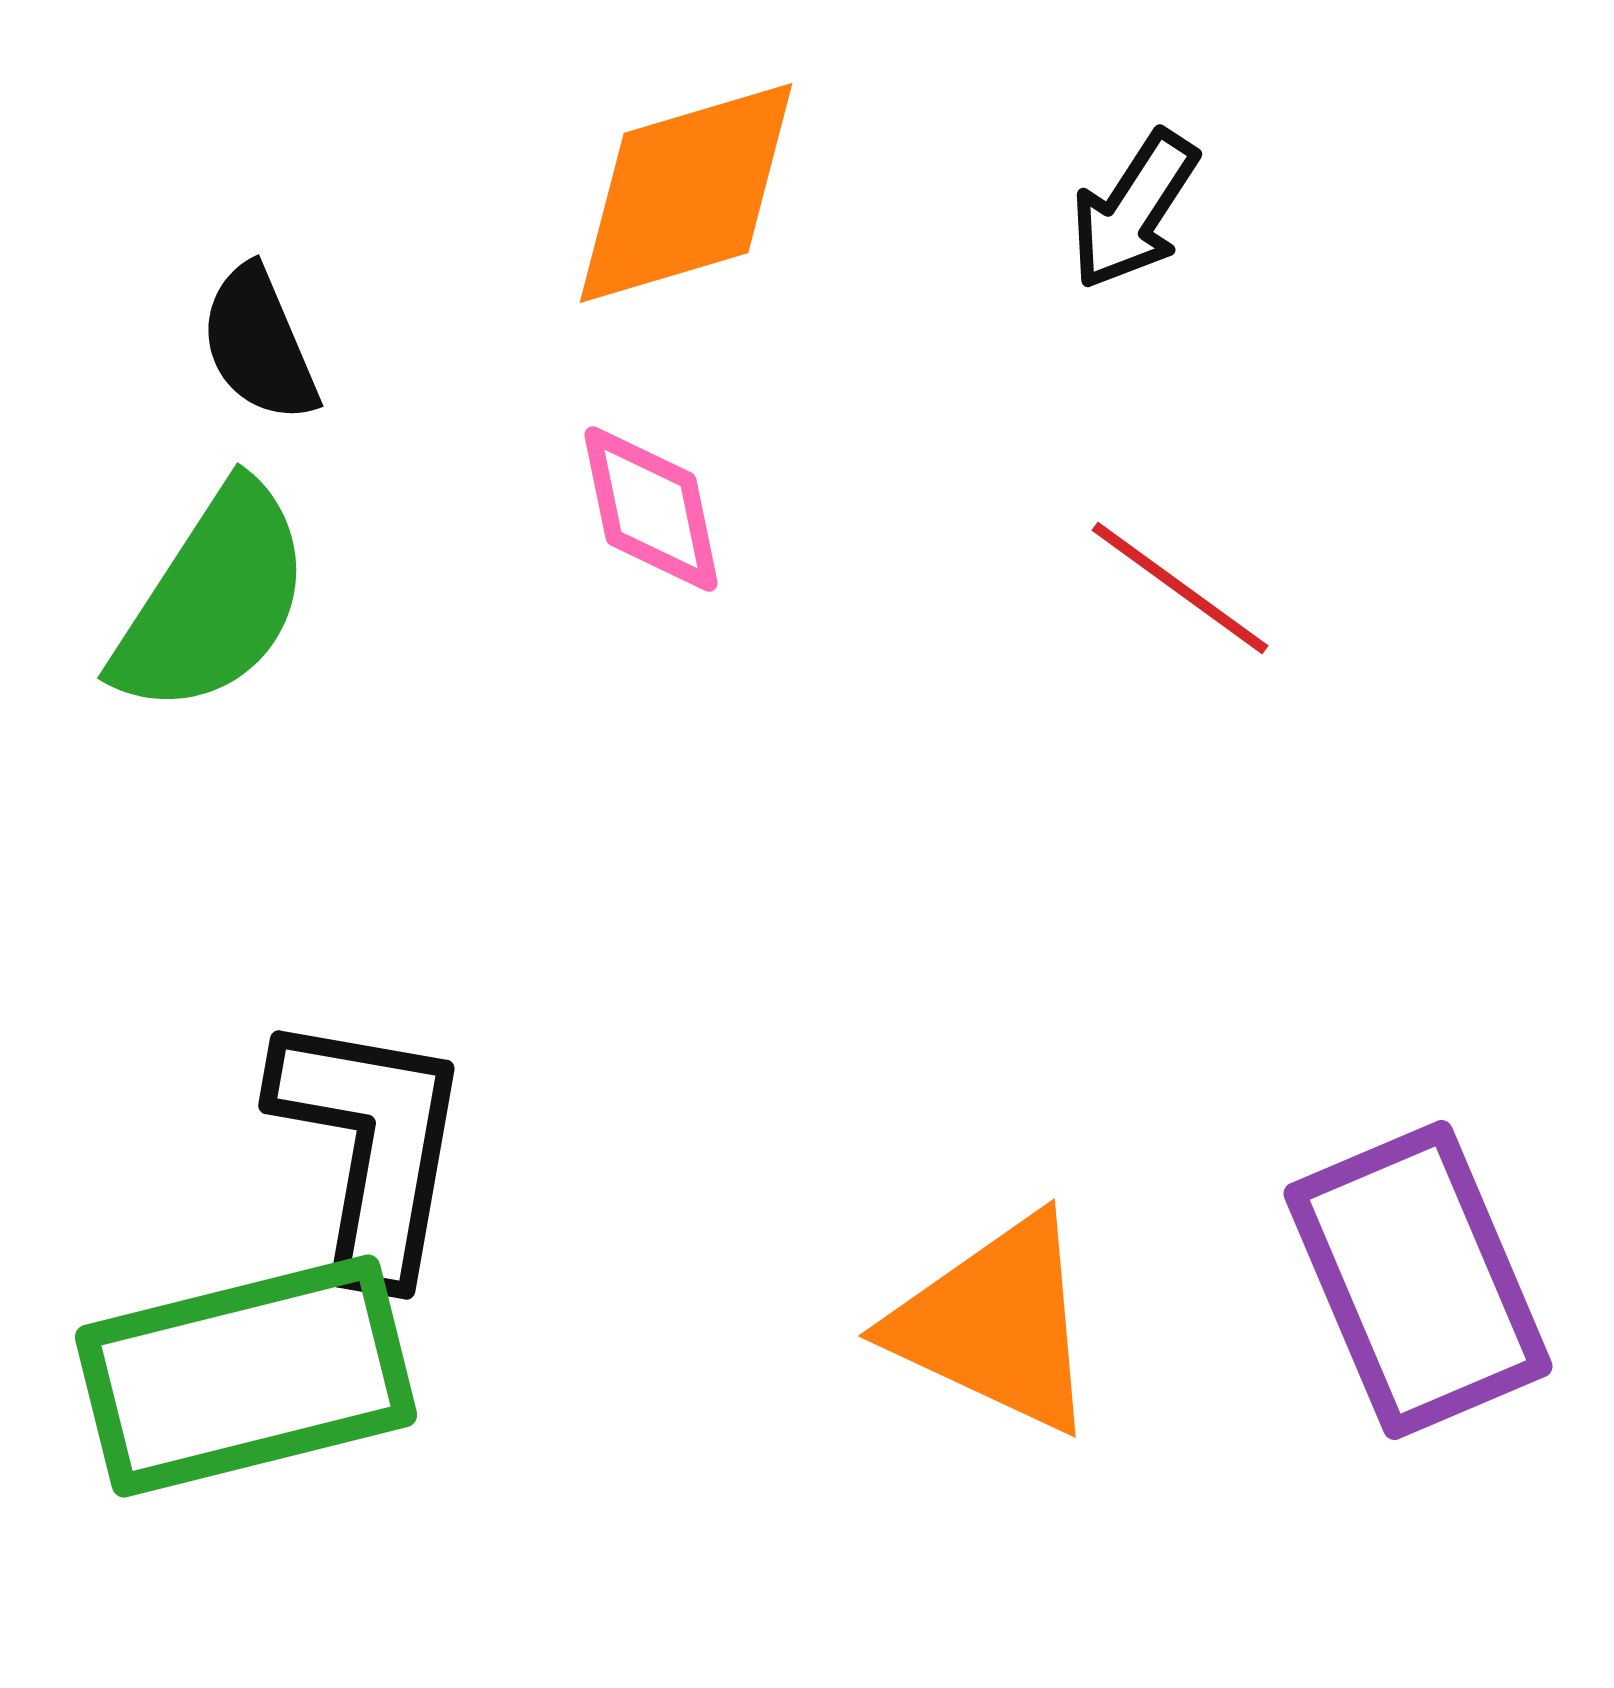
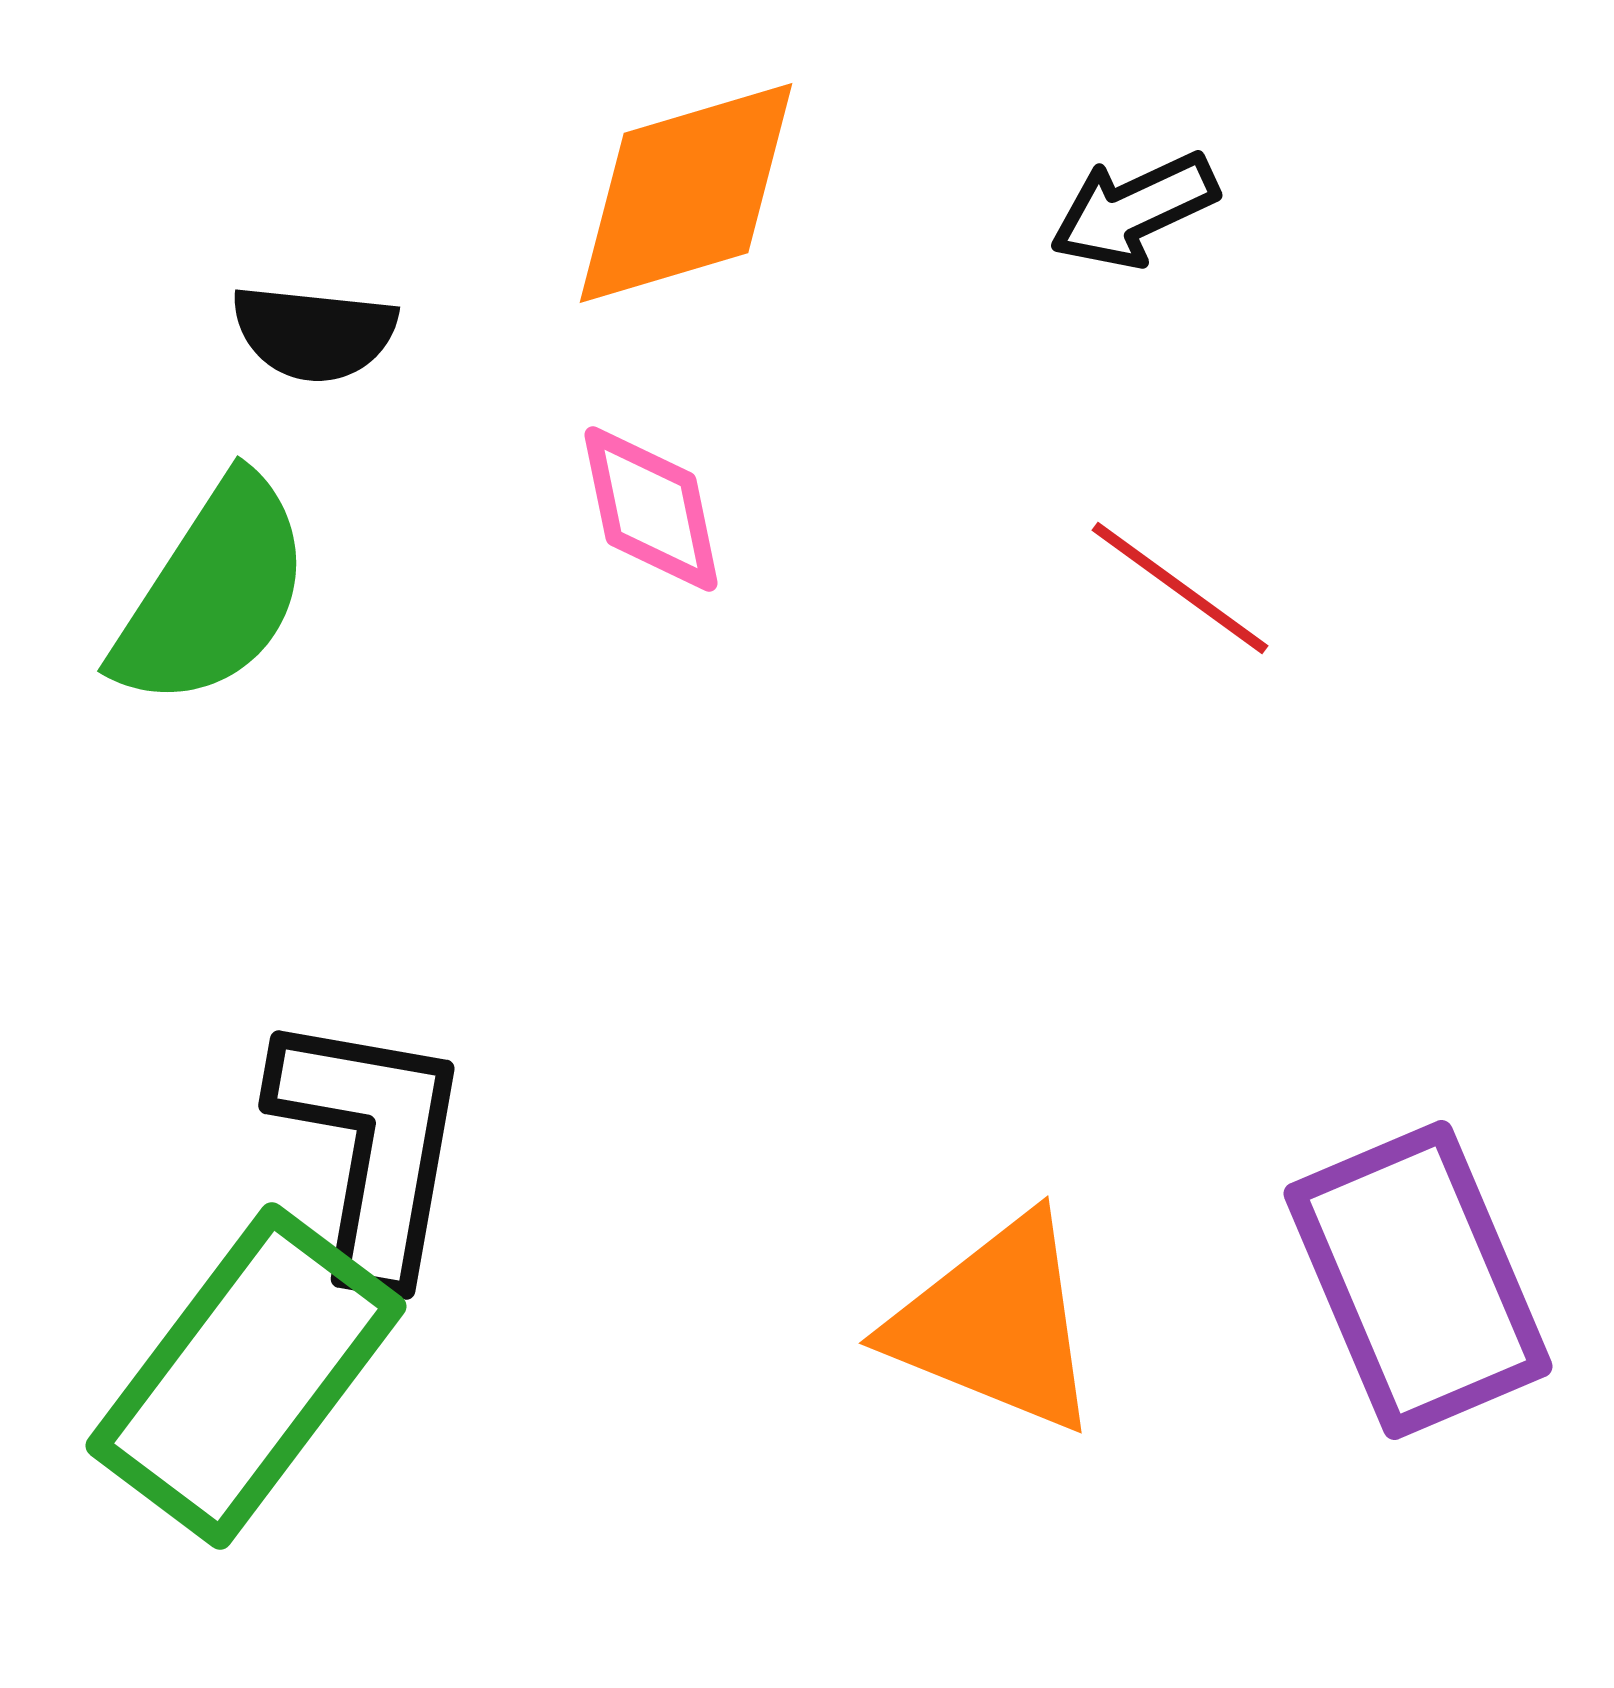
black arrow: rotated 32 degrees clockwise
black semicircle: moved 55 px right, 11 px up; rotated 61 degrees counterclockwise
green semicircle: moved 7 px up
orange triangle: rotated 3 degrees counterclockwise
green rectangle: rotated 39 degrees counterclockwise
